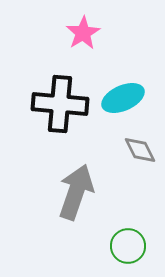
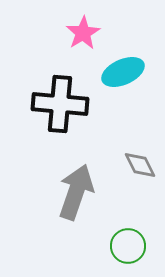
cyan ellipse: moved 26 px up
gray diamond: moved 15 px down
